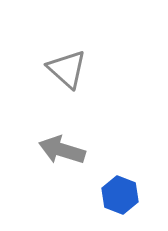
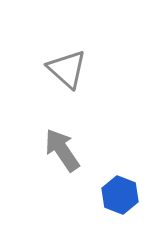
gray arrow: rotated 39 degrees clockwise
